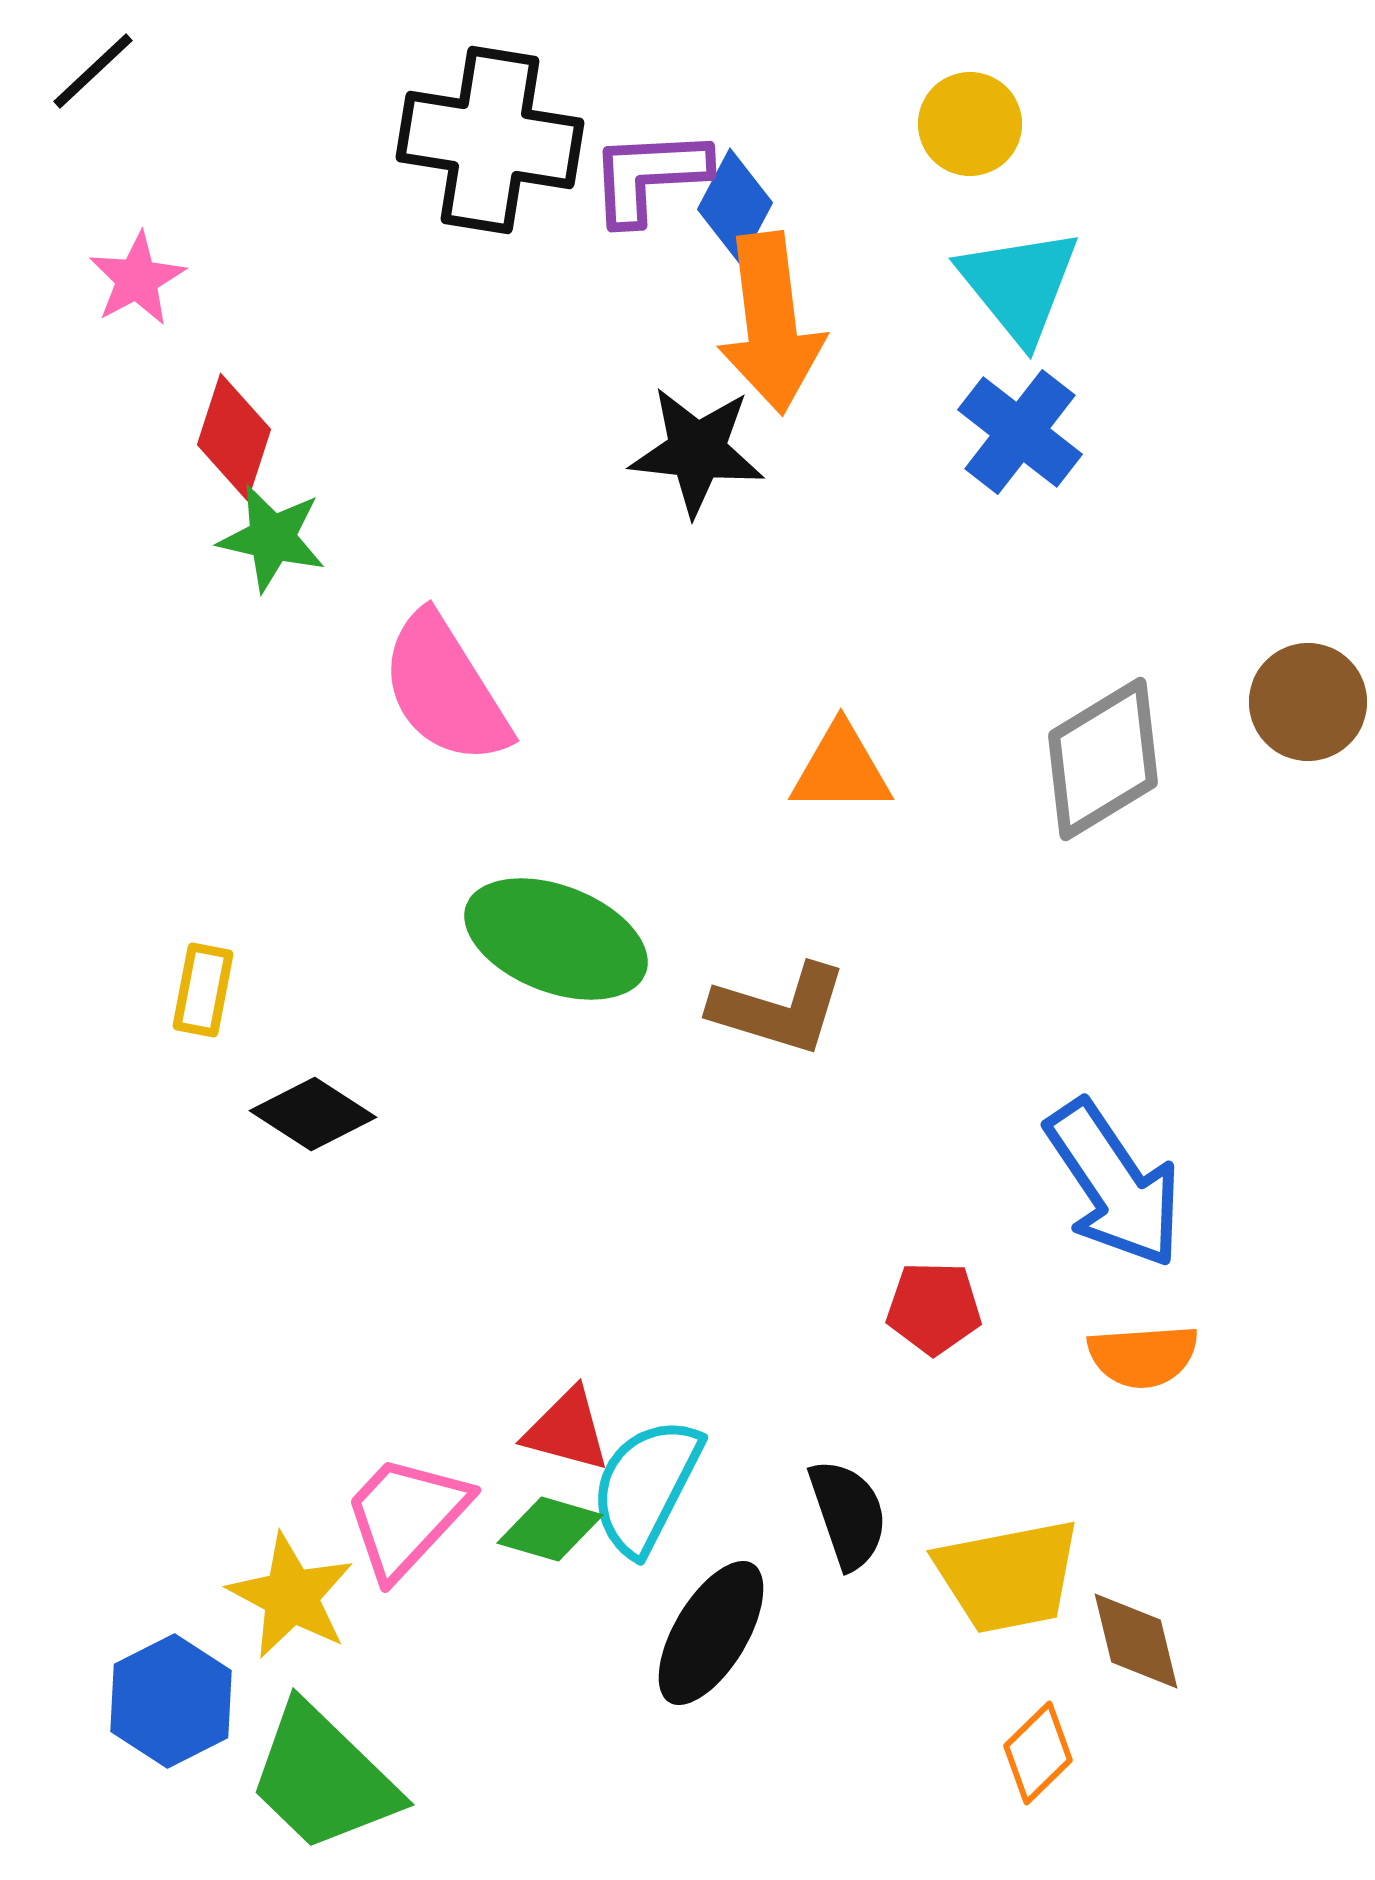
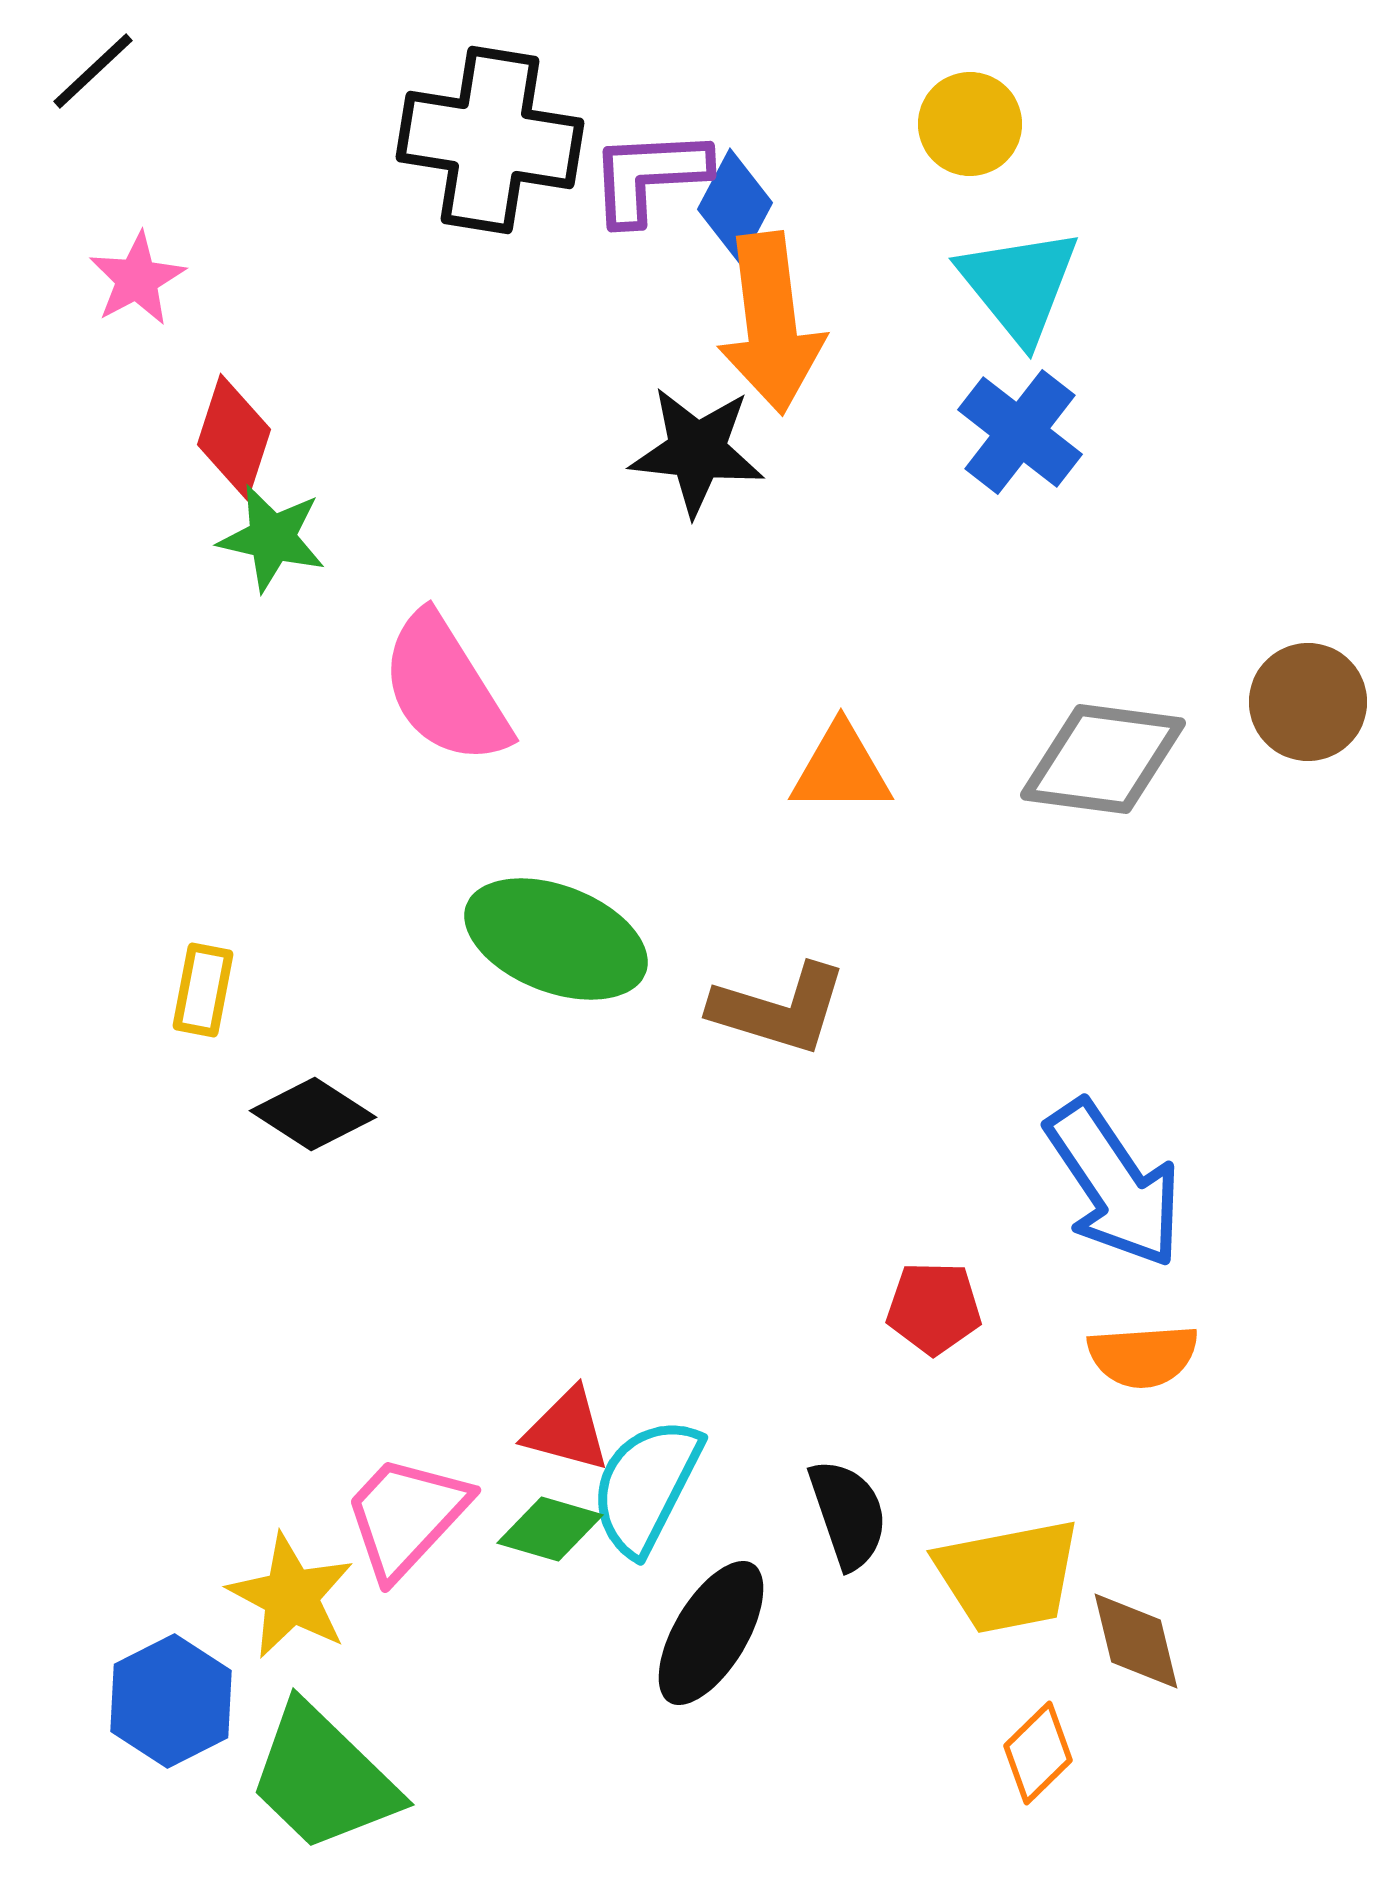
gray diamond: rotated 39 degrees clockwise
